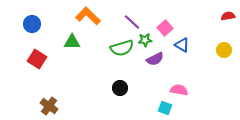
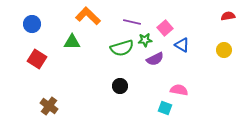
purple line: rotated 30 degrees counterclockwise
black circle: moved 2 px up
